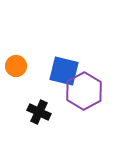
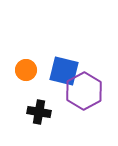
orange circle: moved 10 px right, 4 px down
black cross: rotated 15 degrees counterclockwise
